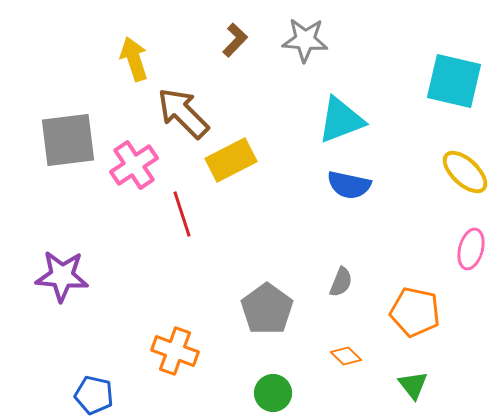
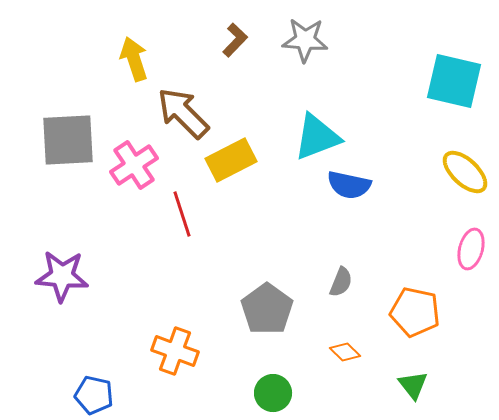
cyan triangle: moved 24 px left, 17 px down
gray square: rotated 4 degrees clockwise
orange diamond: moved 1 px left, 4 px up
